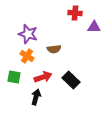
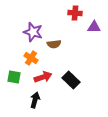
purple star: moved 5 px right, 2 px up
brown semicircle: moved 5 px up
orange cross: moved 4 px right, 2 px down
black arrow: moved 1 px left, 3 px down
